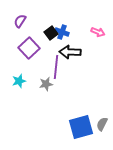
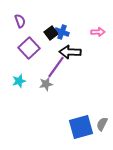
purple semicircle: rotated 128 degrees clockwise
pink arrow: rotated 24 degrees counterclockwise
purple line: rotated 30 degrees clockwise
